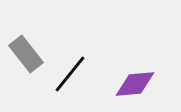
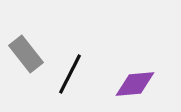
black line: rotated 12 degrees counterclockwise
